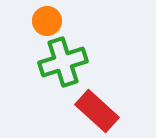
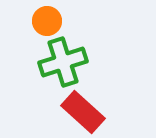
red rectangle: moved 14 px left, 1 px down
